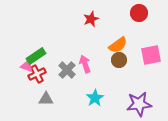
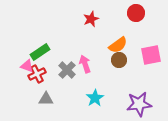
red circle: moved 3 px left
green rectangle: moved 4 px right, 4 px up
